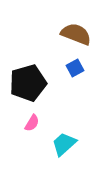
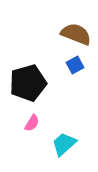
blue square: moved 3 px up
